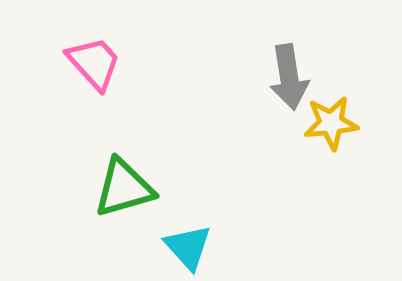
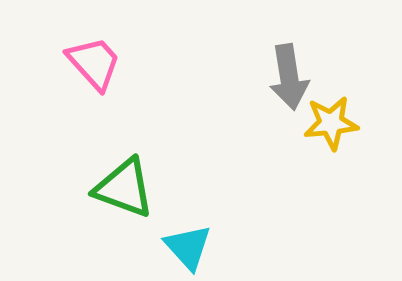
green triangle: rotated 36 degrees clockwise
